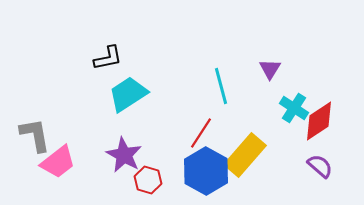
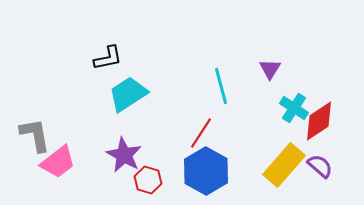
yellow rectangle: moved 39 px right, 10 px down
